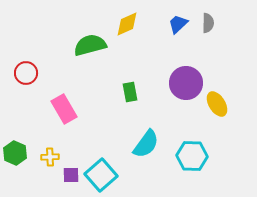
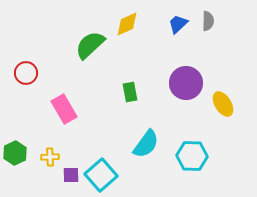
gray semicircle: moved 2 px up
green semicircle: rotated 28 degrees counterclockwise
yellow ellipse: moved 6 px right
green hexagon: rotated 10 degrees clockwise
